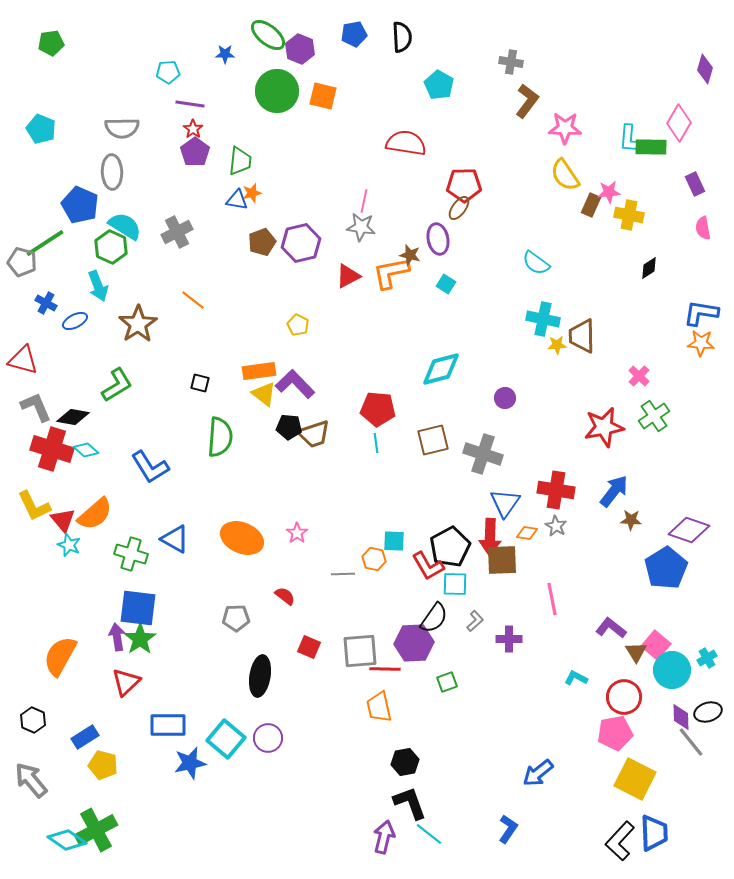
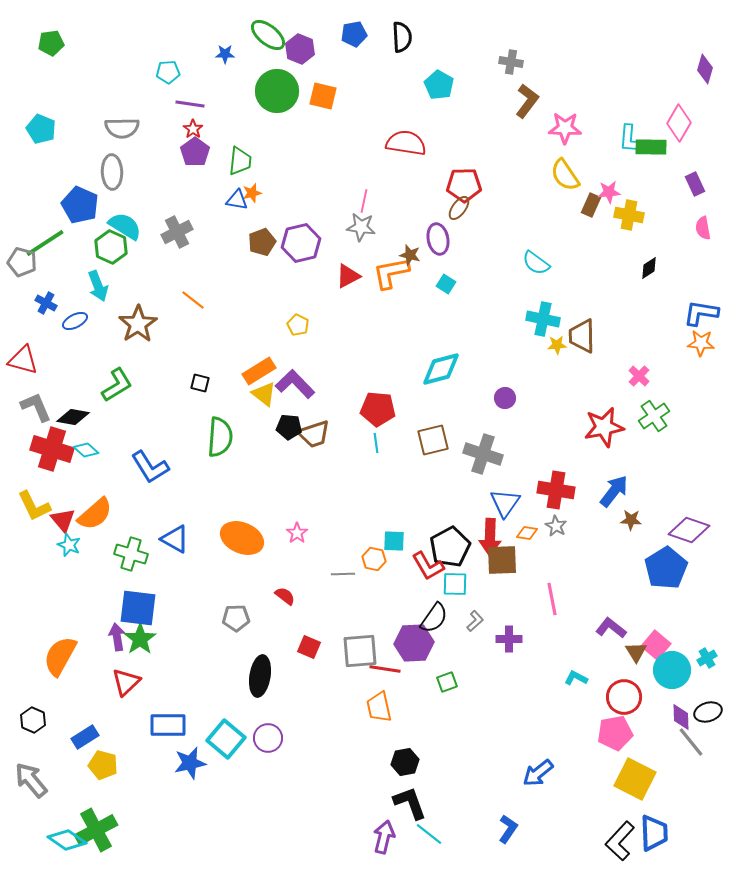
orange rectangle at (259, 371): rotated 24 degrees counterclockwise
red line at (385, 669): rotated 8 degrees clockwise
